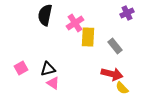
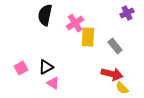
black triangle: moved 2 px left, 2 px up; rotated 14 degrees counterclockwise
